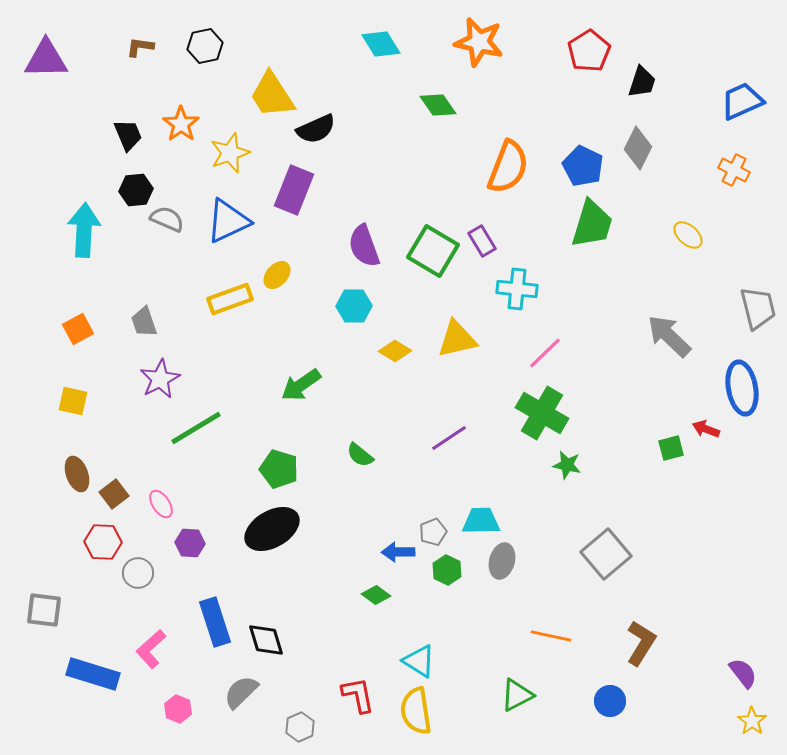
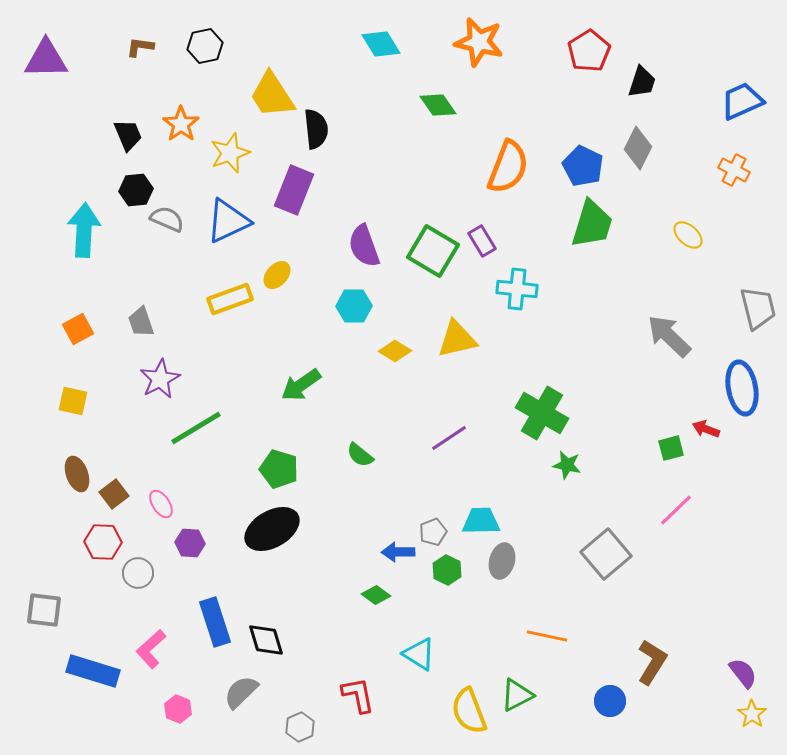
black semicircle at (316, 129): rotated 72 degrees counterclockwise
gray trapezoid at (144, 322): moved 3 px left
pink line at (545, 353): moved 131 px right, 157 px down
orange line at (551, 636): moved 4 px left
brown L-shape at (641, 643): moved 11 px right, 19 px down
cyan triangle at (419, 661): moved 7 px up
blue rectangle at (93, 674): moved 3 px up
yellow semicircle at (416, 711): moved 53 px right; rotated 12 degrees counterclockwise
yellow star at (752, 721): moved 7 px up
